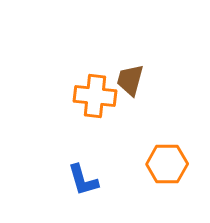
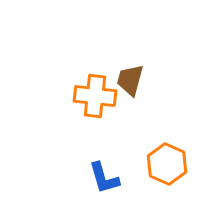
orange hexagon: rotated 24 degrees clockwise
blue L-shape: moved 21 px right, 2 px up
